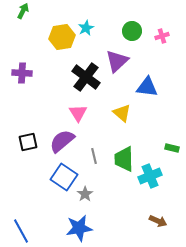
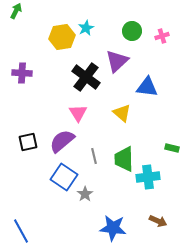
green arrow: moved 7 px left
cyan cross: moved 2 px left, 1 px down; rotated 15 degrees clockwise
blue star: moved 34 px right; rotated 16 degrees clockwise
